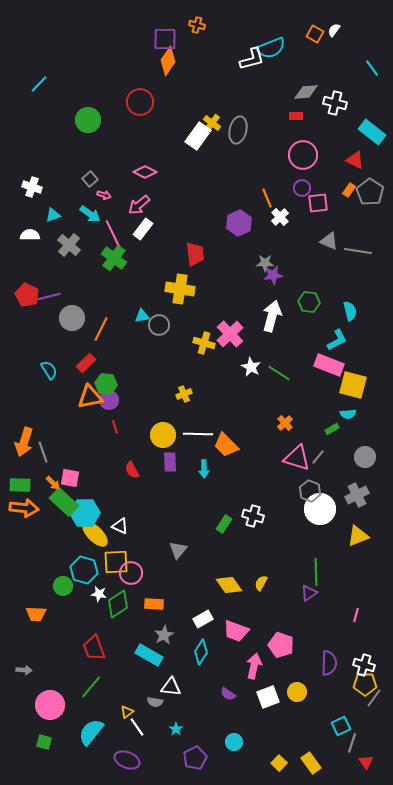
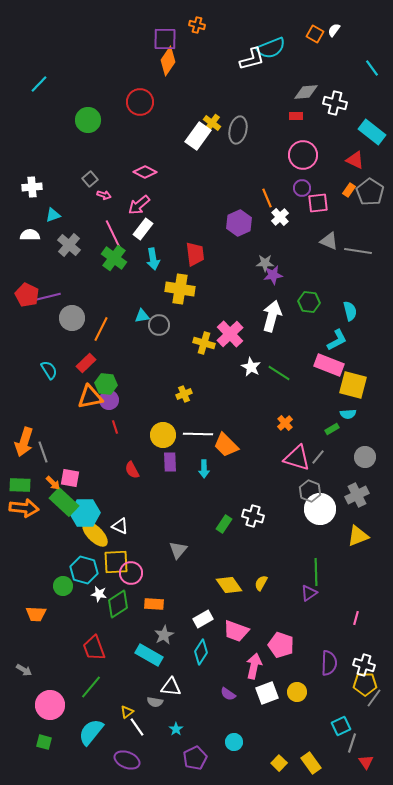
white cross at (32, 187): rotated 24 degrees counterclockwise
cyan arrow at (90, 214): moved 63 px right, 45 px down; rotated 45 degrees clockwise
pink line at (356, 615): moved 3 px down
gray arrow at (24, 670): rotated 28 degrees clockwise
white square at (268, 697): moved 1 px left, 4 px up
